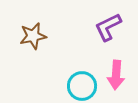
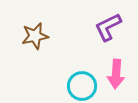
brown star: moved 2 px right
pink arrow: moved 1 px up
